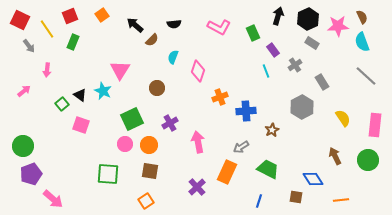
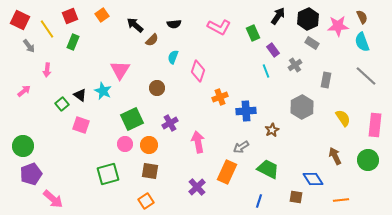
black arrow at (278, 16): rotated 18 degrees clockwise
gray rectangle at (322, 82): moved 4 px right, 2 px up; rotated 42 degrees clockwise
green square at (108, 174): rotated 20 degrees counterclockwise
